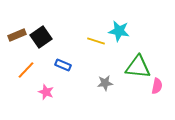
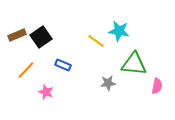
yellow line: rotated 18 degrees clockwise
green triangle: moved 4 px left, 3 px up
gray star: moved 3 px right
